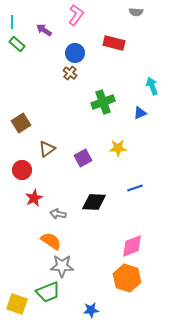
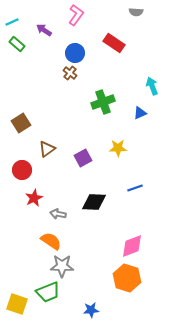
cyan line: rotated 64 degrees clockwise
red rectangle: rotated 20 degrees clockwise
